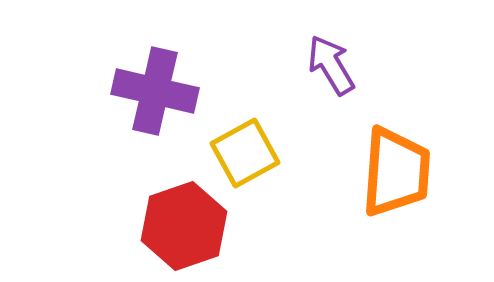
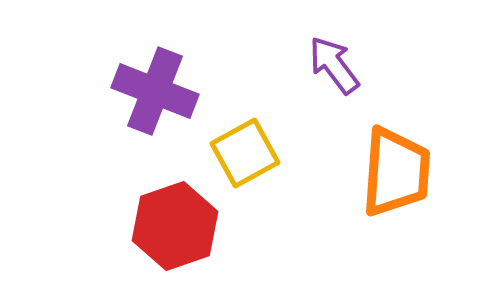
purple arrow: moved 3 px right; rotated 6 degrees counterclockwise
purple cross: rotated 8 degrees clockwise
red hexagon: moved 9 px left
